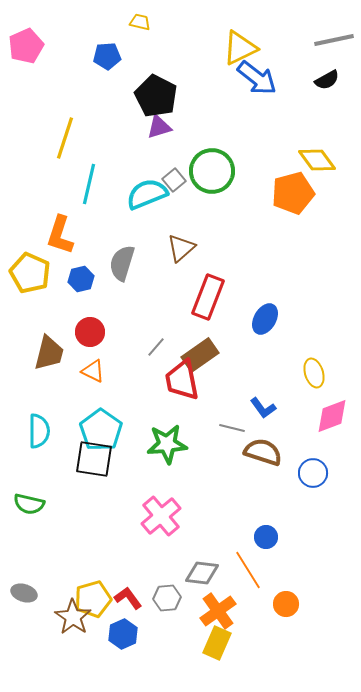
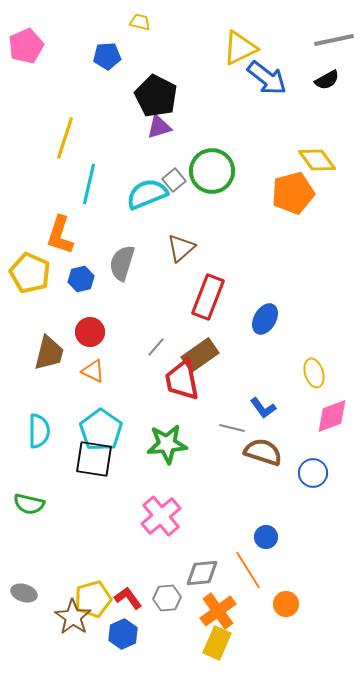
blue arrow at (257, 78): moved 10 px right
gray diamond at (202, 573): rotated 12 degrees counterclockwise
